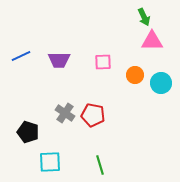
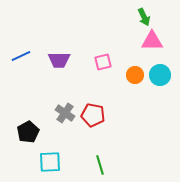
pink square: rotated 12 degrees counterclockwise
cyan circle: moved 1 px left, 8 px up
black pentagon: rotated 25 degrees clockwise
